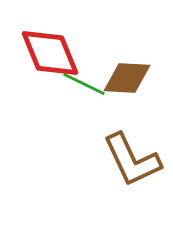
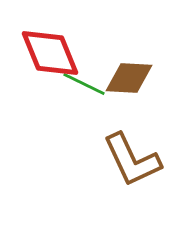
brown diamond: moved 2 px right
